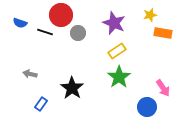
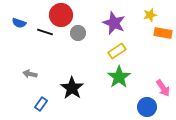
blue semicircle: moved 1 px left
